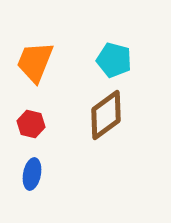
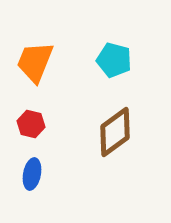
brown diamond: moved 9 px right, 17 px down
